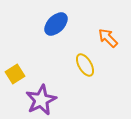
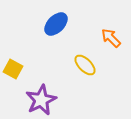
orange arrow: moved 3 px right
yellow ellipse: rotated 15 degrees counterclockwise
yellow square: moved 2 px left, 5 px up; rotated 30 degrees counterclockwise
